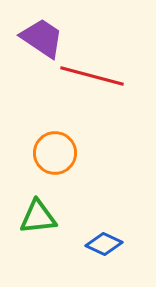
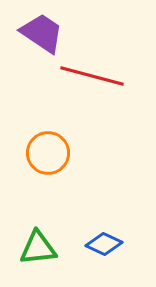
purple trapezoid: moved 5 px up
orange circle: moved 7 px left
green triangle: moved 31 px down
